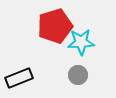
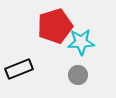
black rectangle: moved 9 px up
